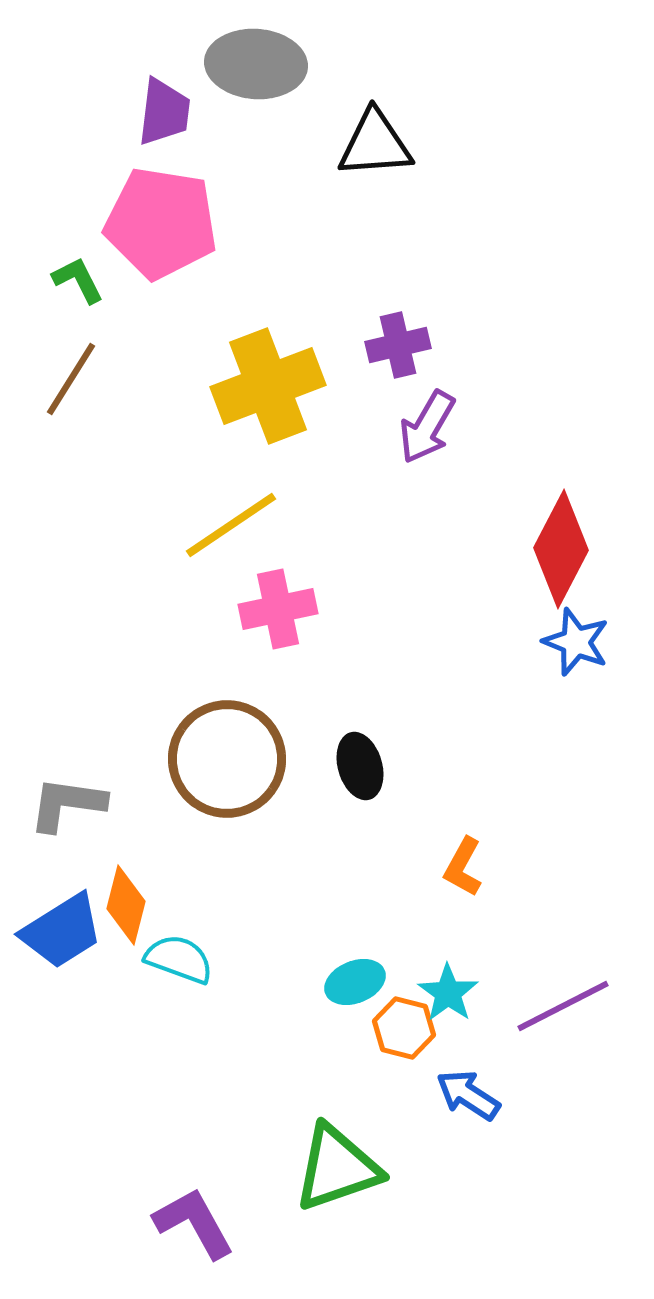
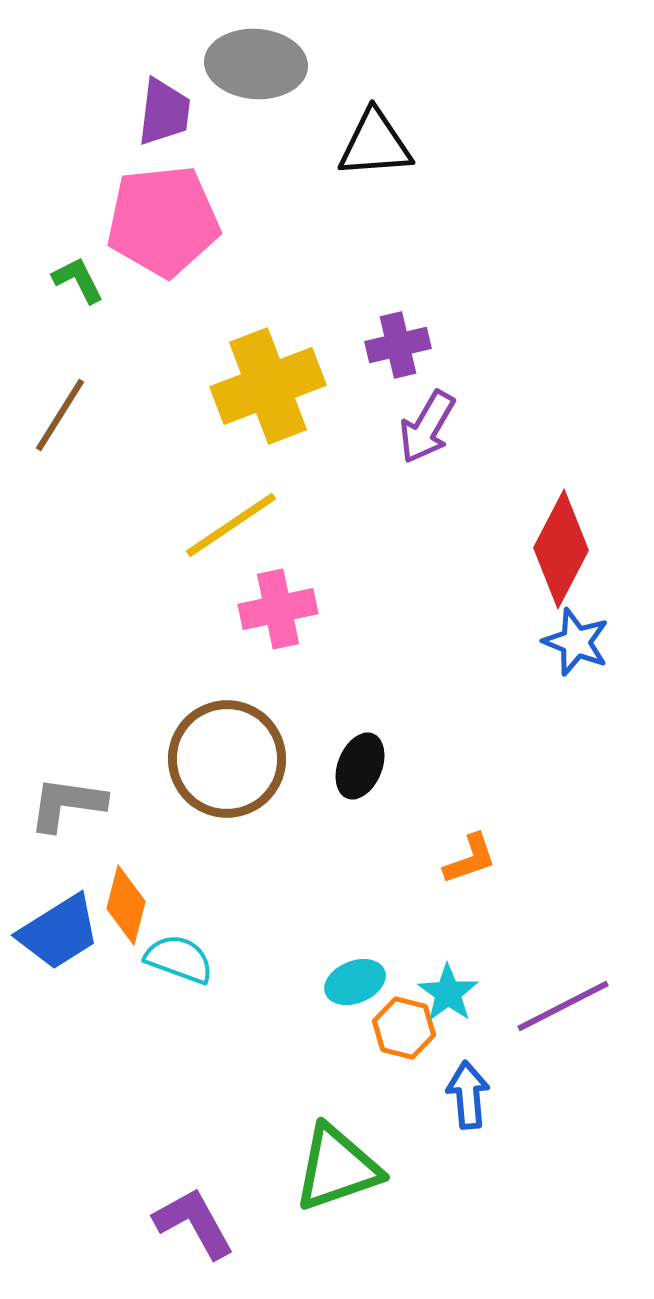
pink pentagon: moved 2 px right, 2 px up; rotated 15 degrees counterclockwise
brown line: moved 11 px left, 36 px down
black ellipse: rotated 38 degrees clockwise
orange L-shape: moved 7 px right, 8 px up; rotated 138 degrees counterclockwise
blue trapezoid: moved 3 px left, 1 px down
blue arrow: rotated 52 degrees clockwise
